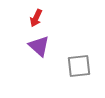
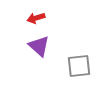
red arrow: rotated 48 degrees clockwise
